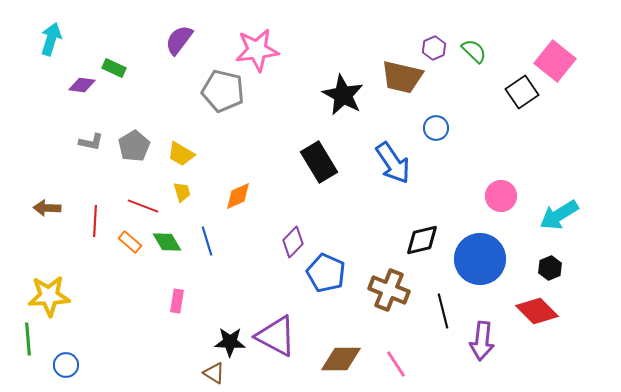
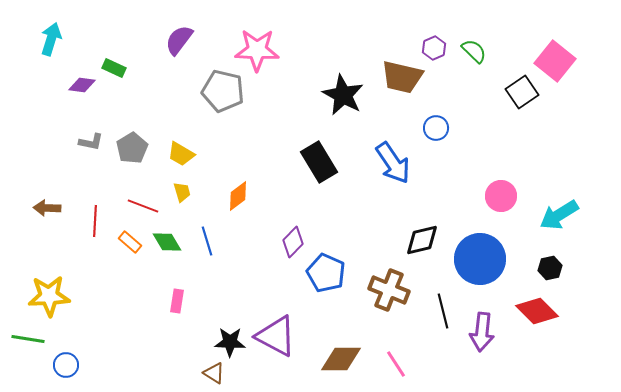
pink star at (257, 50): rotated 9 degrees clockwise
gray pentagon at (134, 146): moved 2 px left, 2 px down
orange diamond at (238, 196): rotated 12 degrees counterclockwise
black hexagon at (550, 268): rotated 10 degrees clockwise
green line at (28, 339): rotated 76 degrees counterclockwise
purple arrow at (482, 341): moved 9 px up
